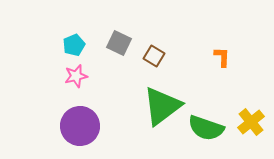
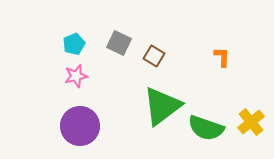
cyan pentagon: moved 1 px up
